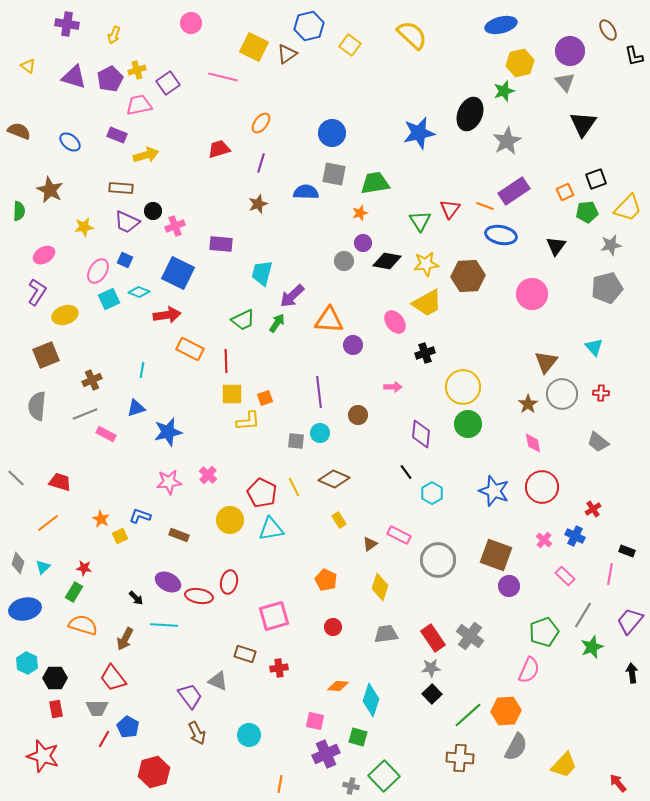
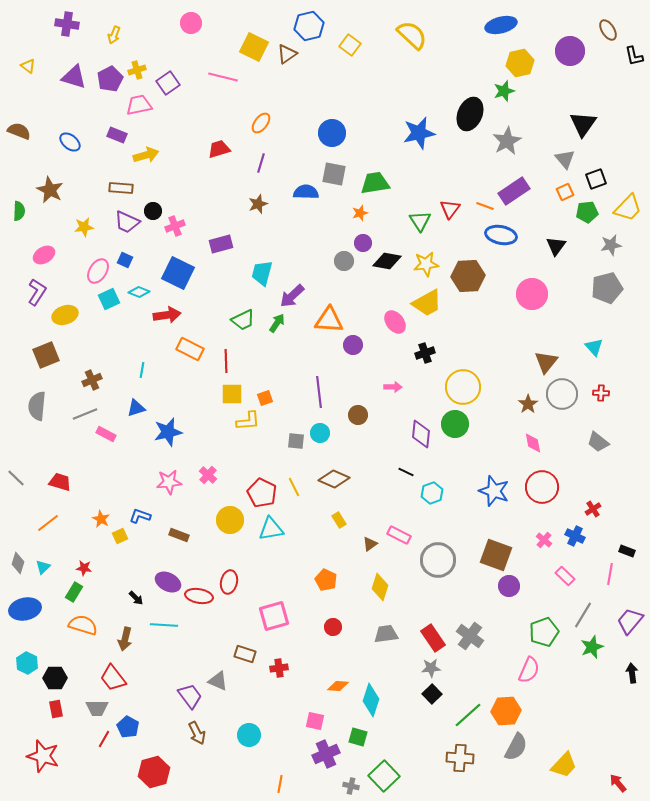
gray triangle at (565, 82): moved 77 px down
purple rectangle at (221, 244): rotated 20 degrees counterclockwise
green circle at (468, 424): moved 13 px left
black line at (406, 472): rotated 28 degrees counterclockwise
cyan hexagon at (432, 493): rotated 10 degrees clockwise
brown arrow at (125, 639): rotated 15 degrees counterclockwise
